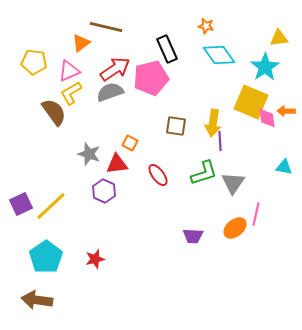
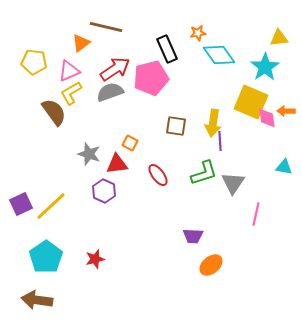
orange star: moved 8 px left, 7 px down; rotated 21 degrees counterclockwise
orange ellipse: moved 24 px left, 37 px down
